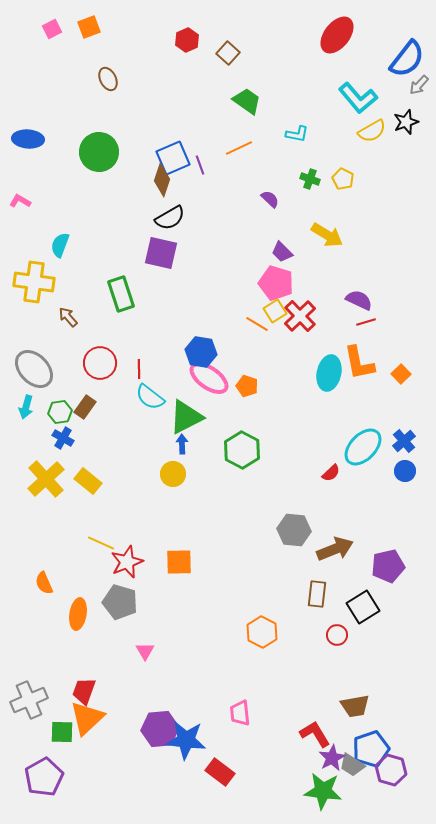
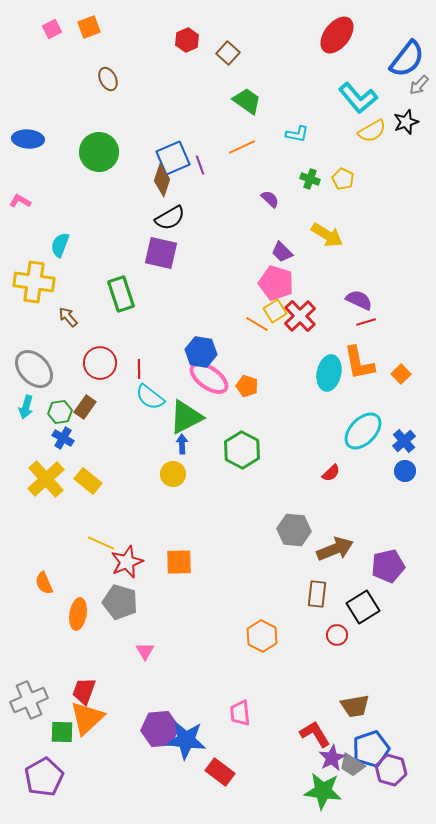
orange line at (239, 148): moved 3 px right, 1 px up
cyan ellipse at (363, 447): moved 16 px up
orange hexagon at (262, 632): moved 4 px down
